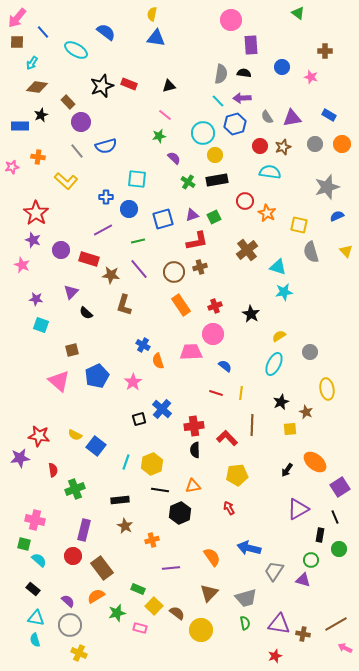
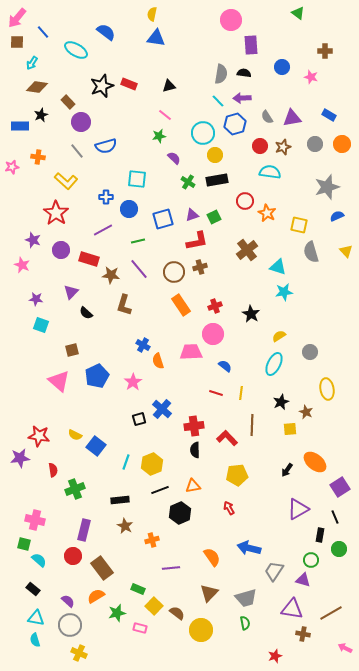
red star at (36, 213): moved 20 px right
black line at (160, 490): rotated 30 degrees counterclockwise
purple triangle at (279, 624): moved 13 px right, 15 px up
brown line at (336, 624): moved 5 px left, 11 px up
